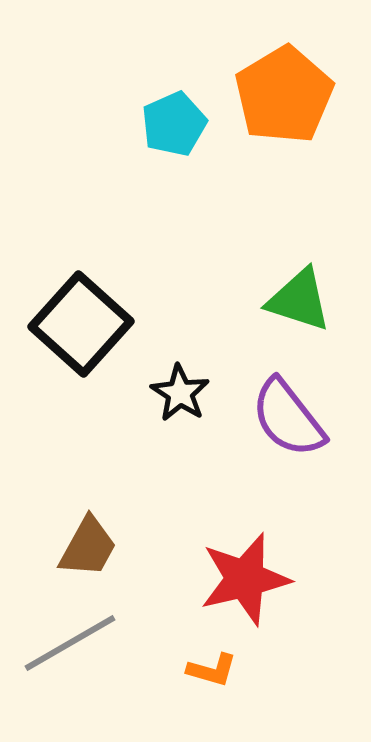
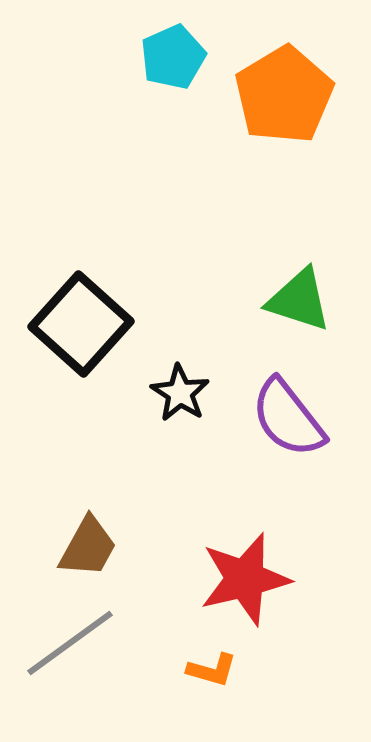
cyan pentagon: moved 1 px left, 67 px up
gray line: rotated 6 degrees counterclockwise
